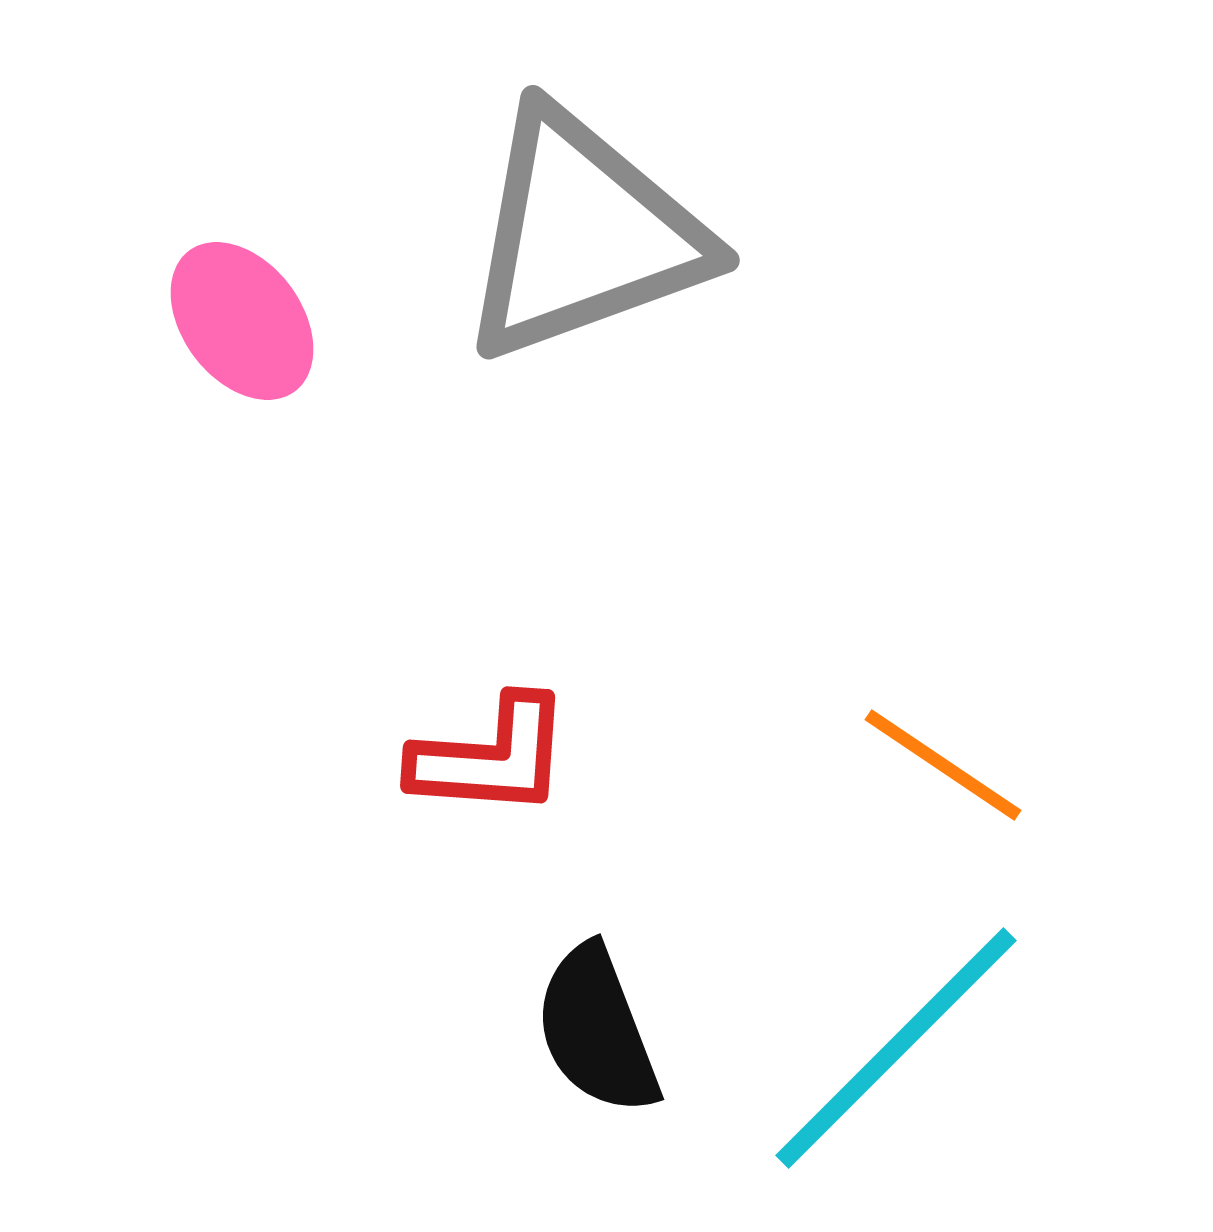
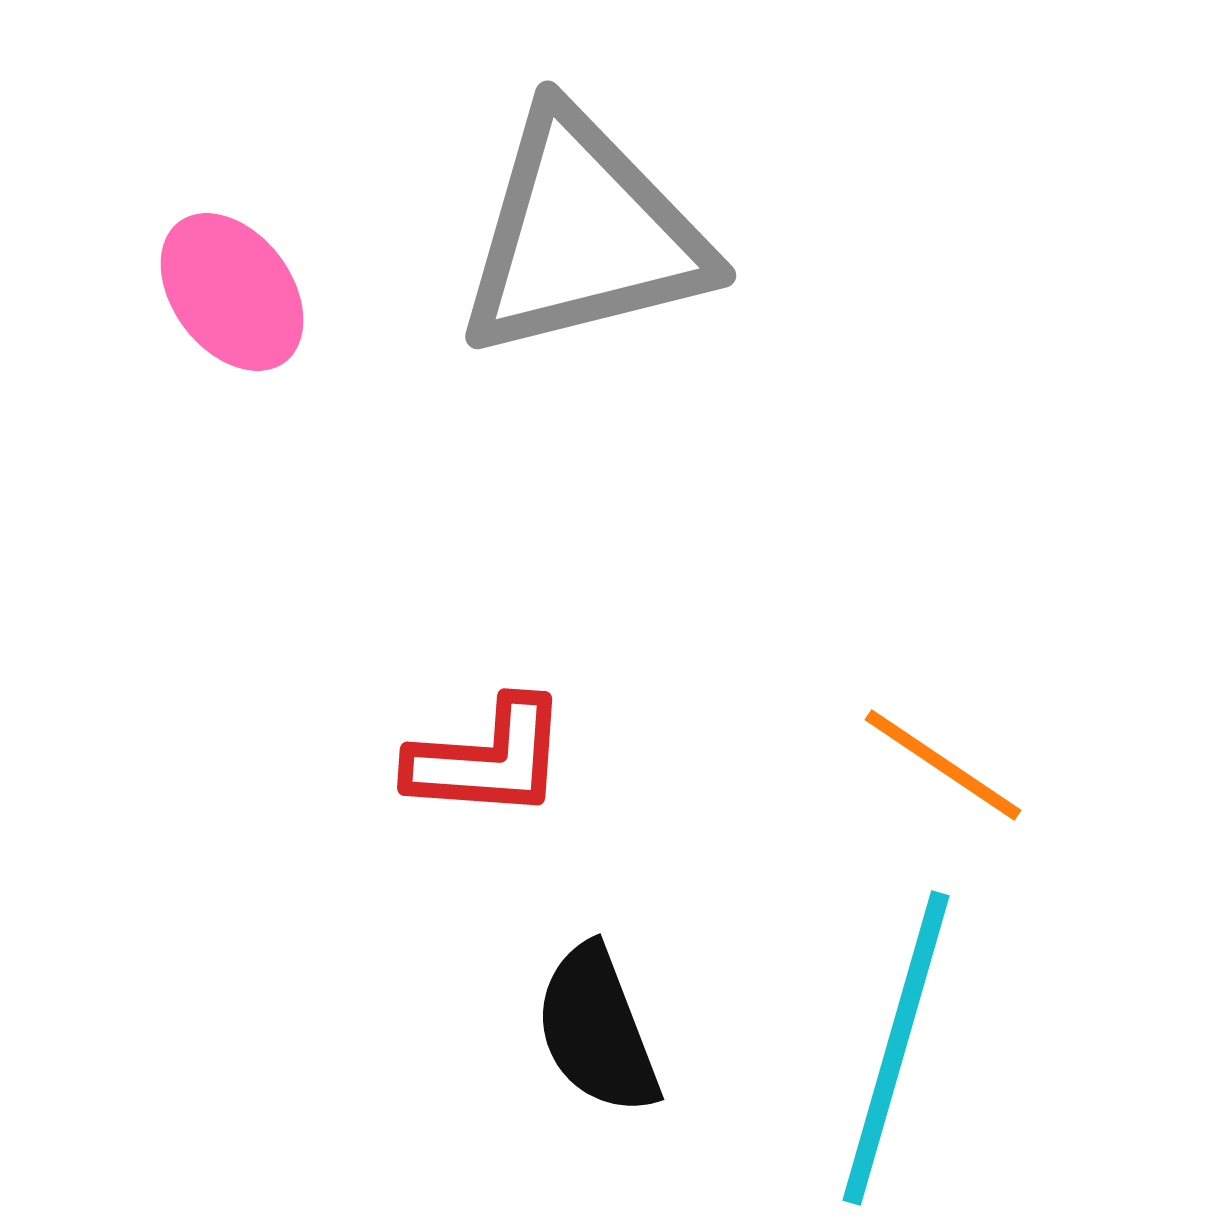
gray triangle: rotated 6 degrees clockwise
pink ellipse: moved 10 px left, 29 px up
red L-shape: moved 3 px left, 2 px down
cyan line: rotated 29 degrees counterclockwise
